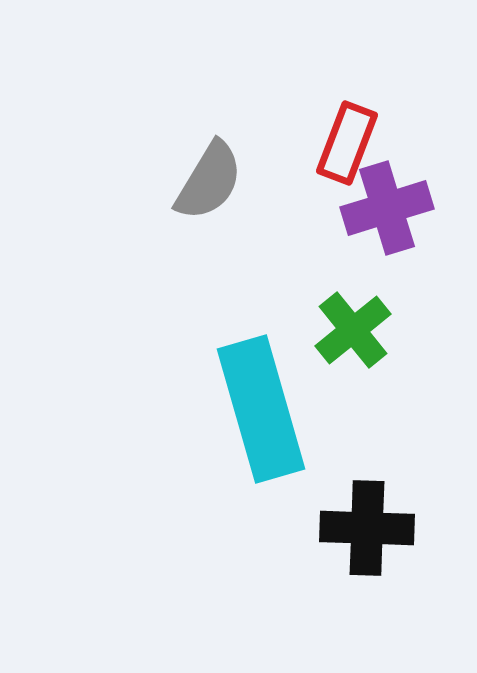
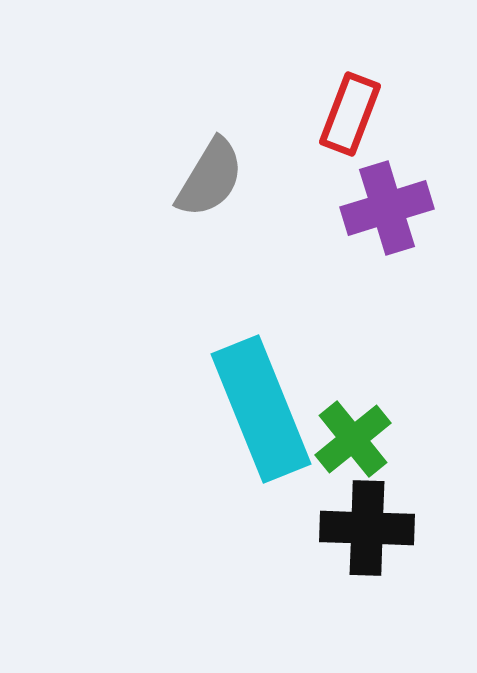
red rectangle: moved 3 px right, 29 px up
gray semicircle: moved 1 px right, 3 px up
green cross: moved 109 px down
cyan rectangle: rotated 6 degrees counterclockwise
